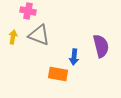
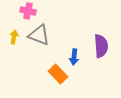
yellow arrow: moved 1 px right
purple semicircle: rotated 10 degrees clockwise
orange rectangle: rotated 36 degrees clockwise
